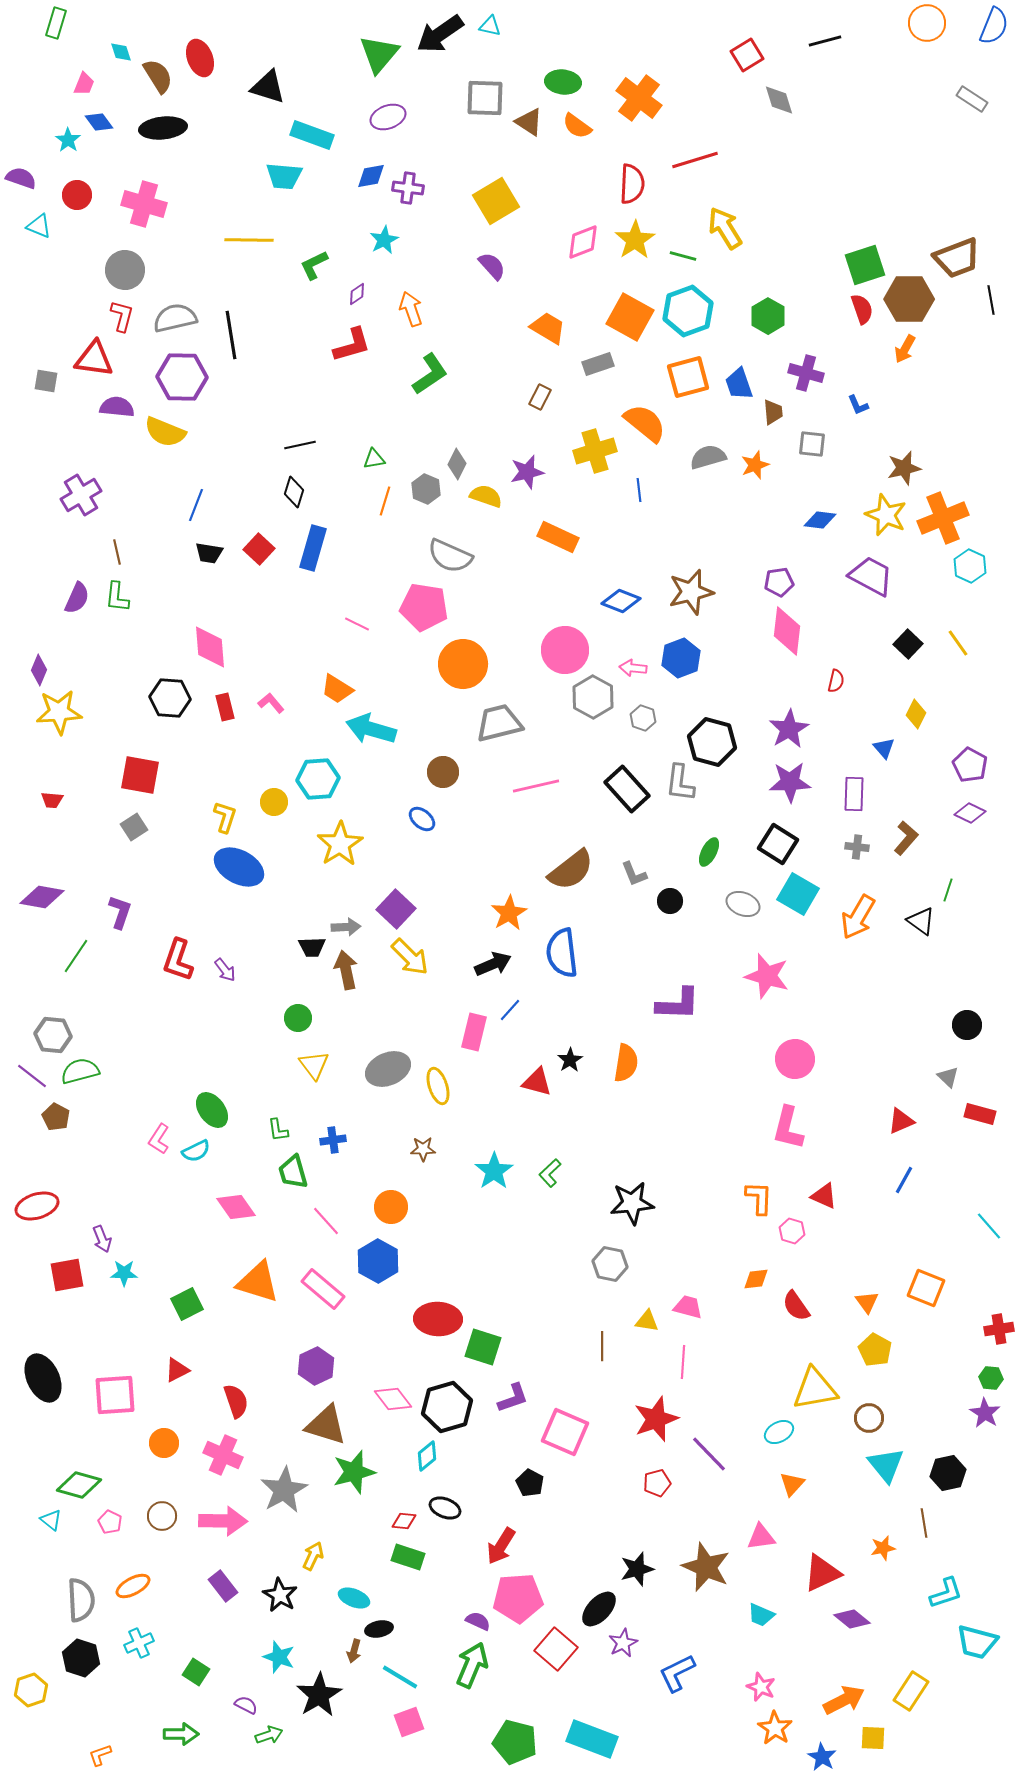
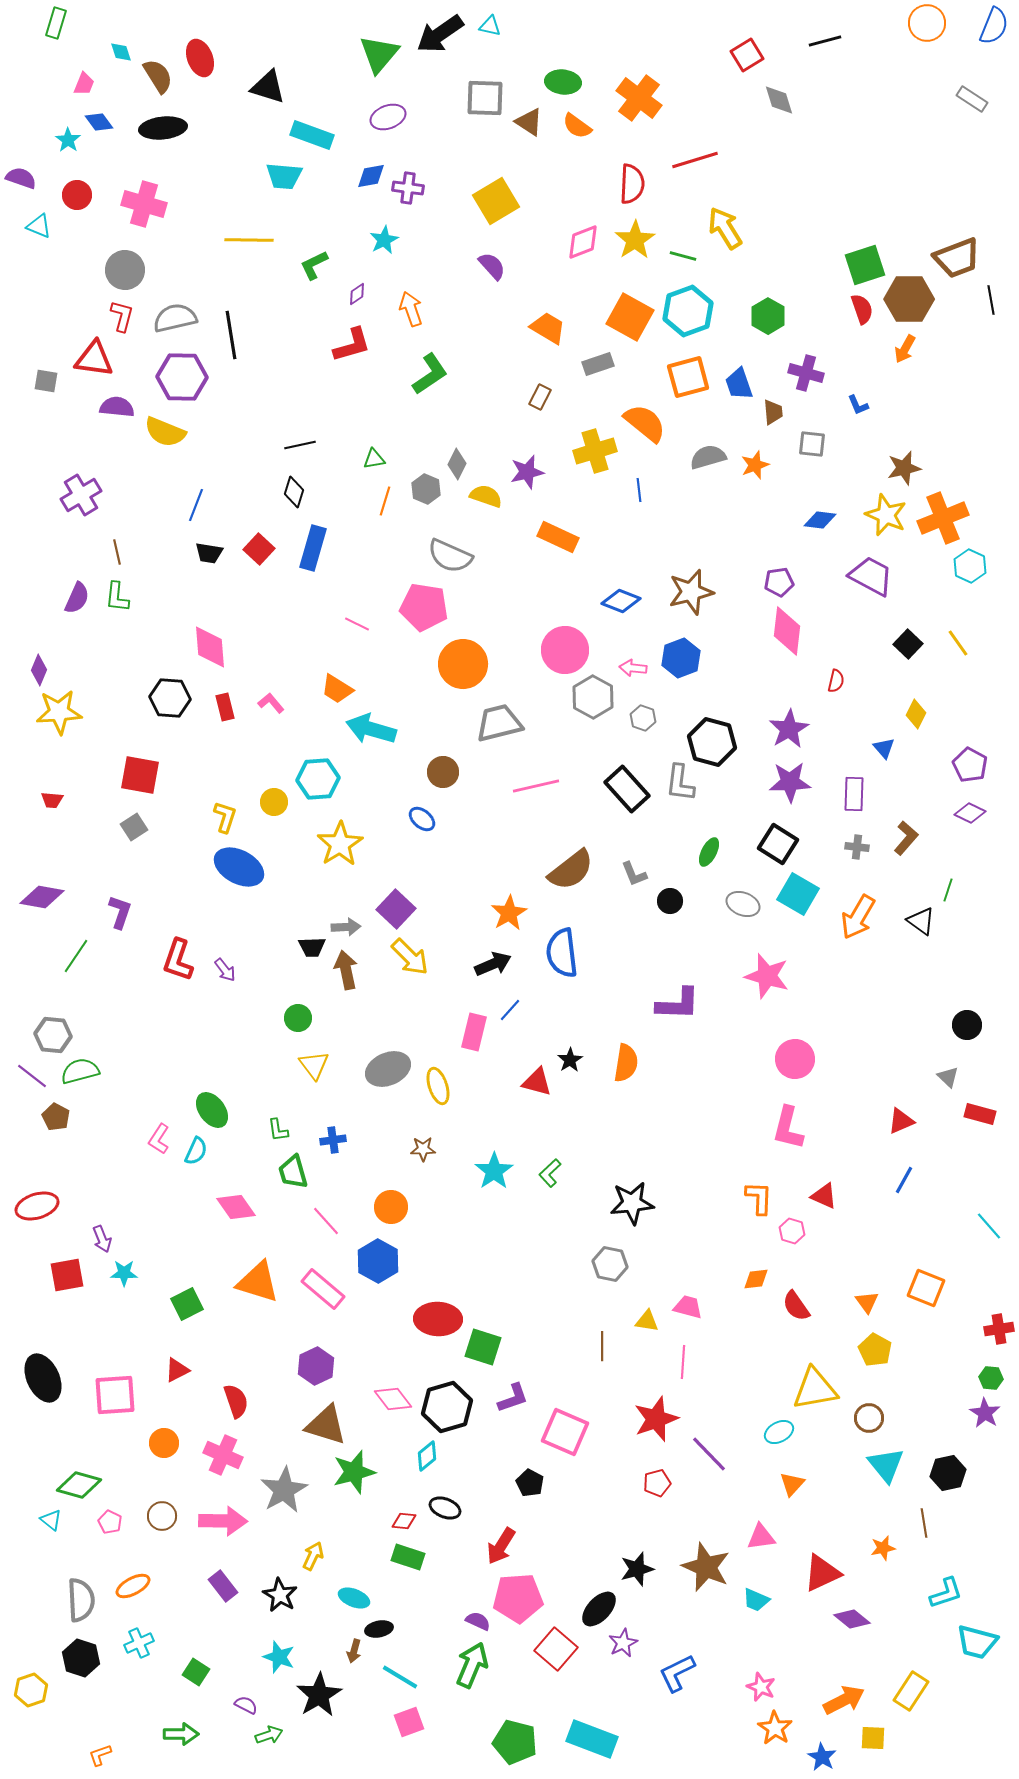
cyan semicircle at (196, 1151): rotated 40 degrees counterclockwise
cyan trapezoid at (761, 1615): moved 5 px left, 15 px up
